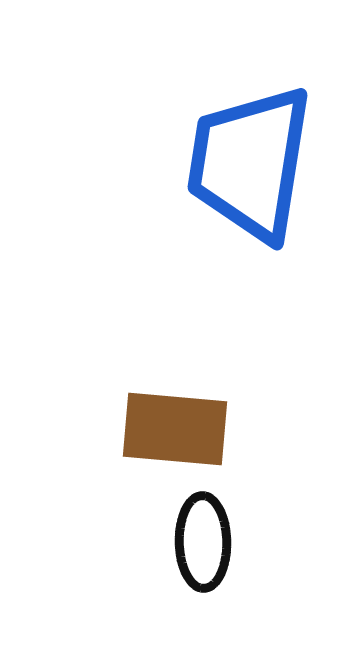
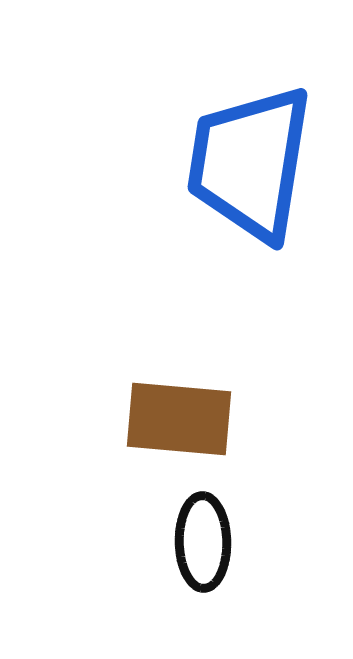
brown rectangle: moved 4 px right, 10 px up
